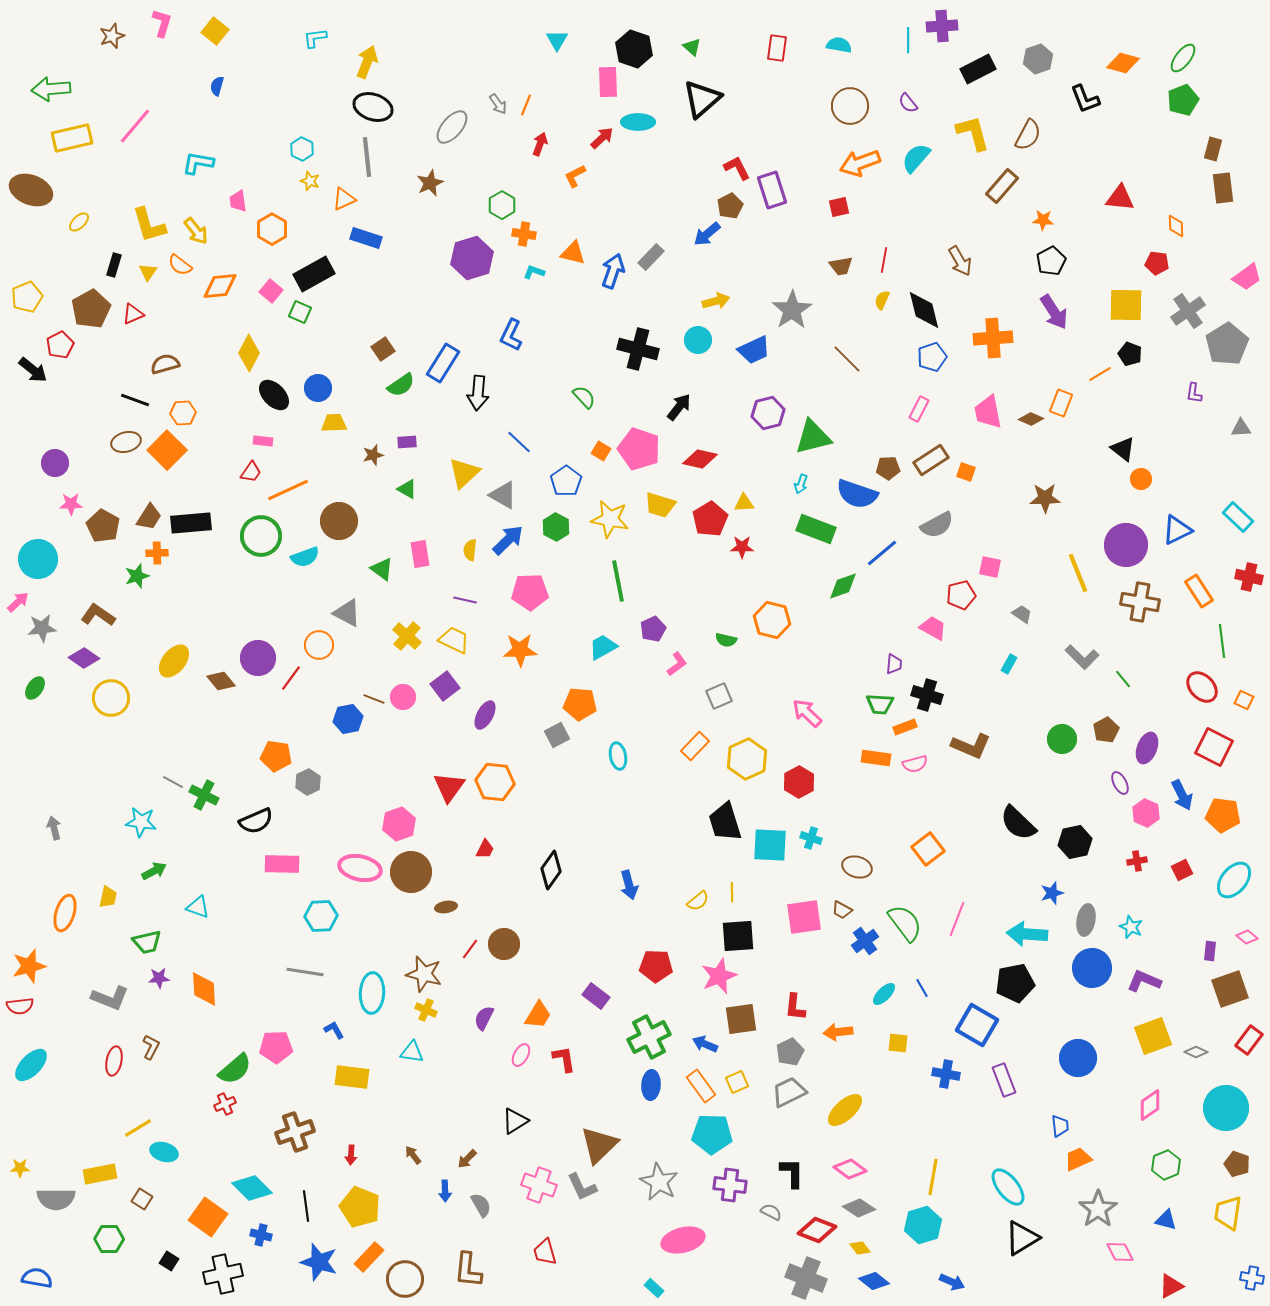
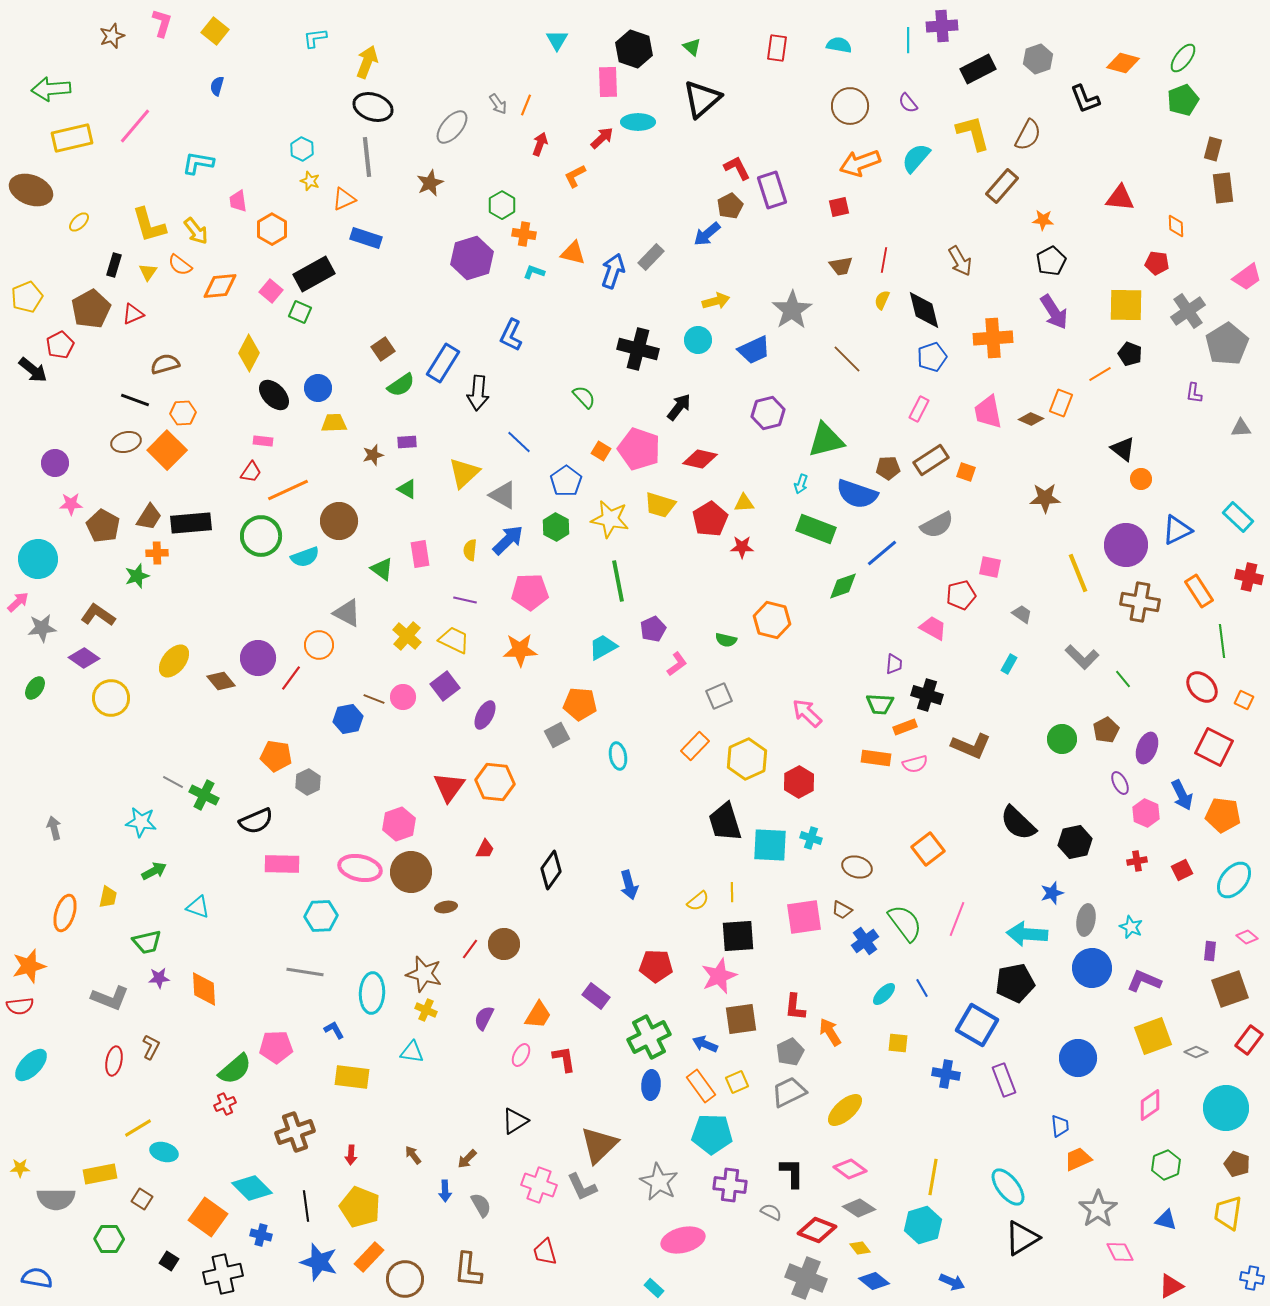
green triangle at (813, 437): moved 13 px right, 3 px down
orange arrow at (838, 1032): moved 8 px left; rotated 64 degrees clockwise
